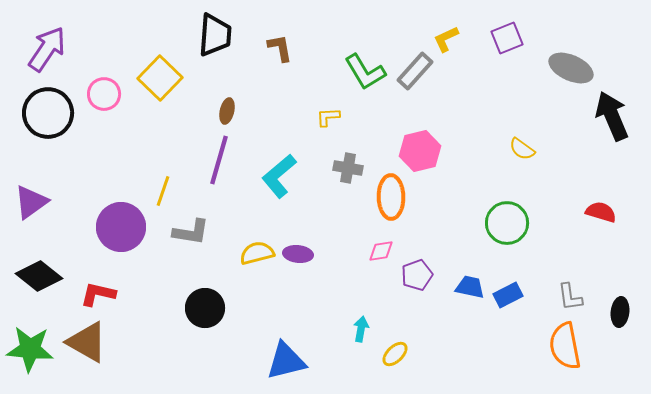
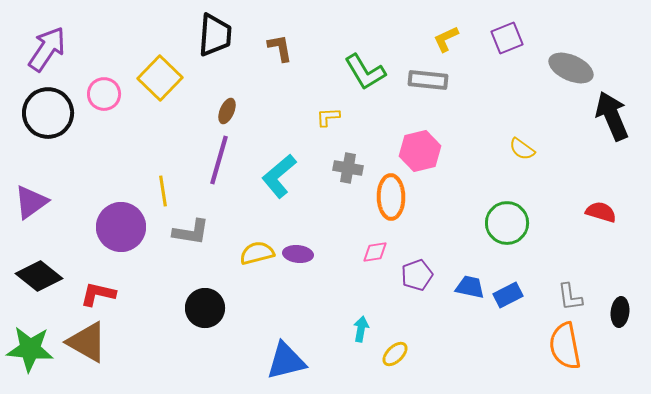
gray rectangle at (415, 71): moved 13 px right, 9 px down; rotated 54 degrees clockwise
brown ellipse at (227, 111): rotated 10 degrees clockwise
yellow line at (163, 191): rotated 28 degrees counterclockwise
pink diamond at (381, 251): moved 6 px left, 1 px down
